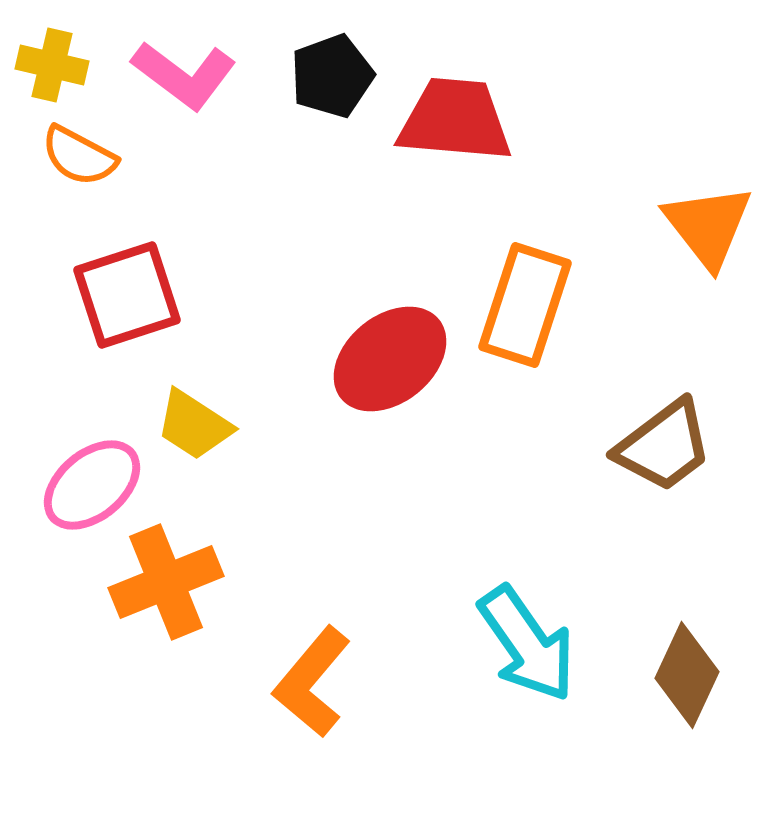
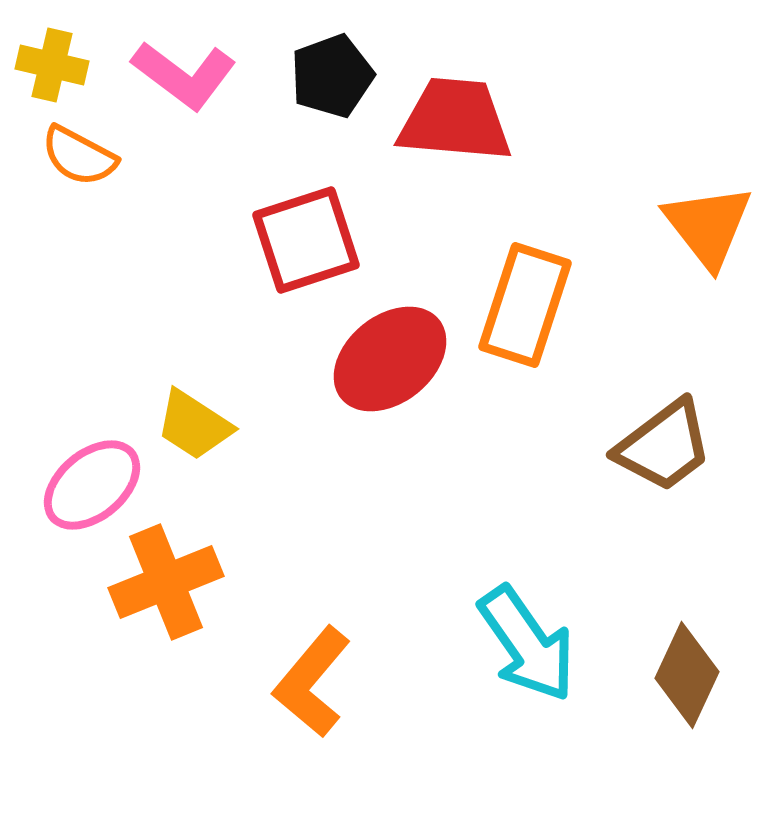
red square: moved 179 px right, 55 px up
